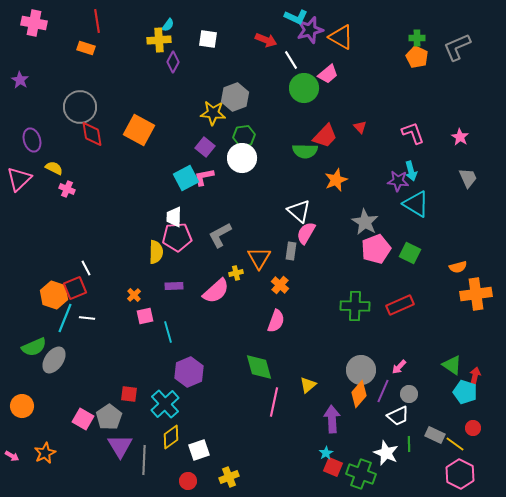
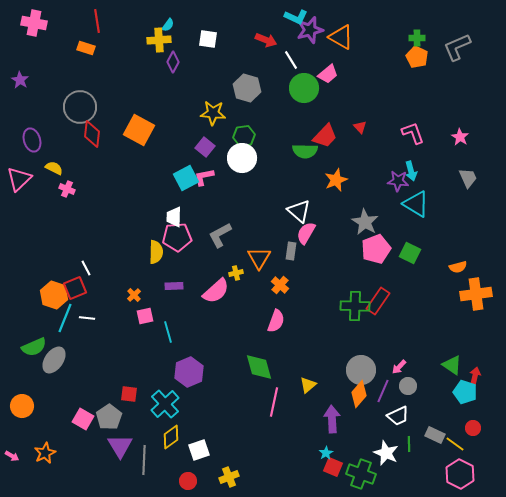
gray hexagon at (235, 97): moved 12 px right, 9 px up; rotated 24 degrees counterclockwise
red diamond at (92, 134): rotated 16 degrees clockwise
red rectangle at (400, 305): moved 22 px left, 4 px up; rotated 32 degrees counterclockwise
gray circle at (409, 394): moved 1 px left, 8 px up
